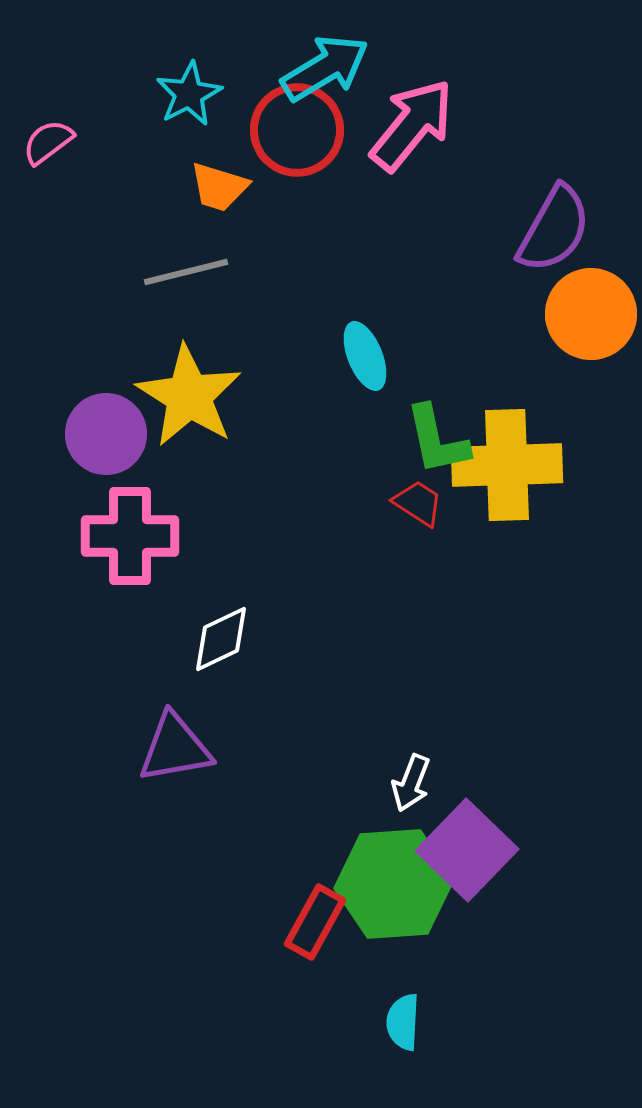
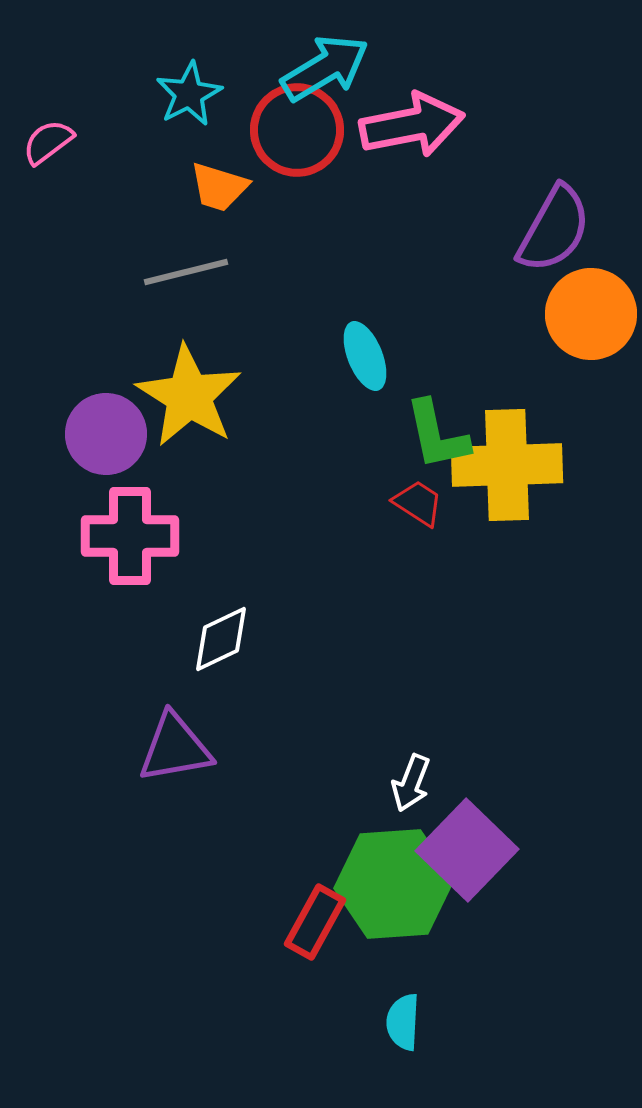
pink arrow: rotated 40 degrees clockwise
green L-shape: moved 5 px up
